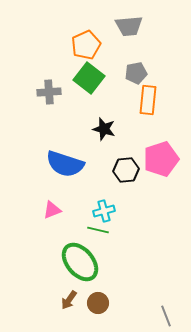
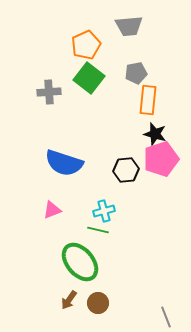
black star: moved 51 px right, 5 px down
blue semicircle: moved 1 px left, 1 px up
gray line: moved 1 px down
